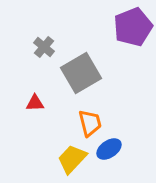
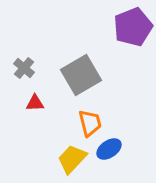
gray cross: moved 20 px left, 21 px down
gray square: moved 2 px down
